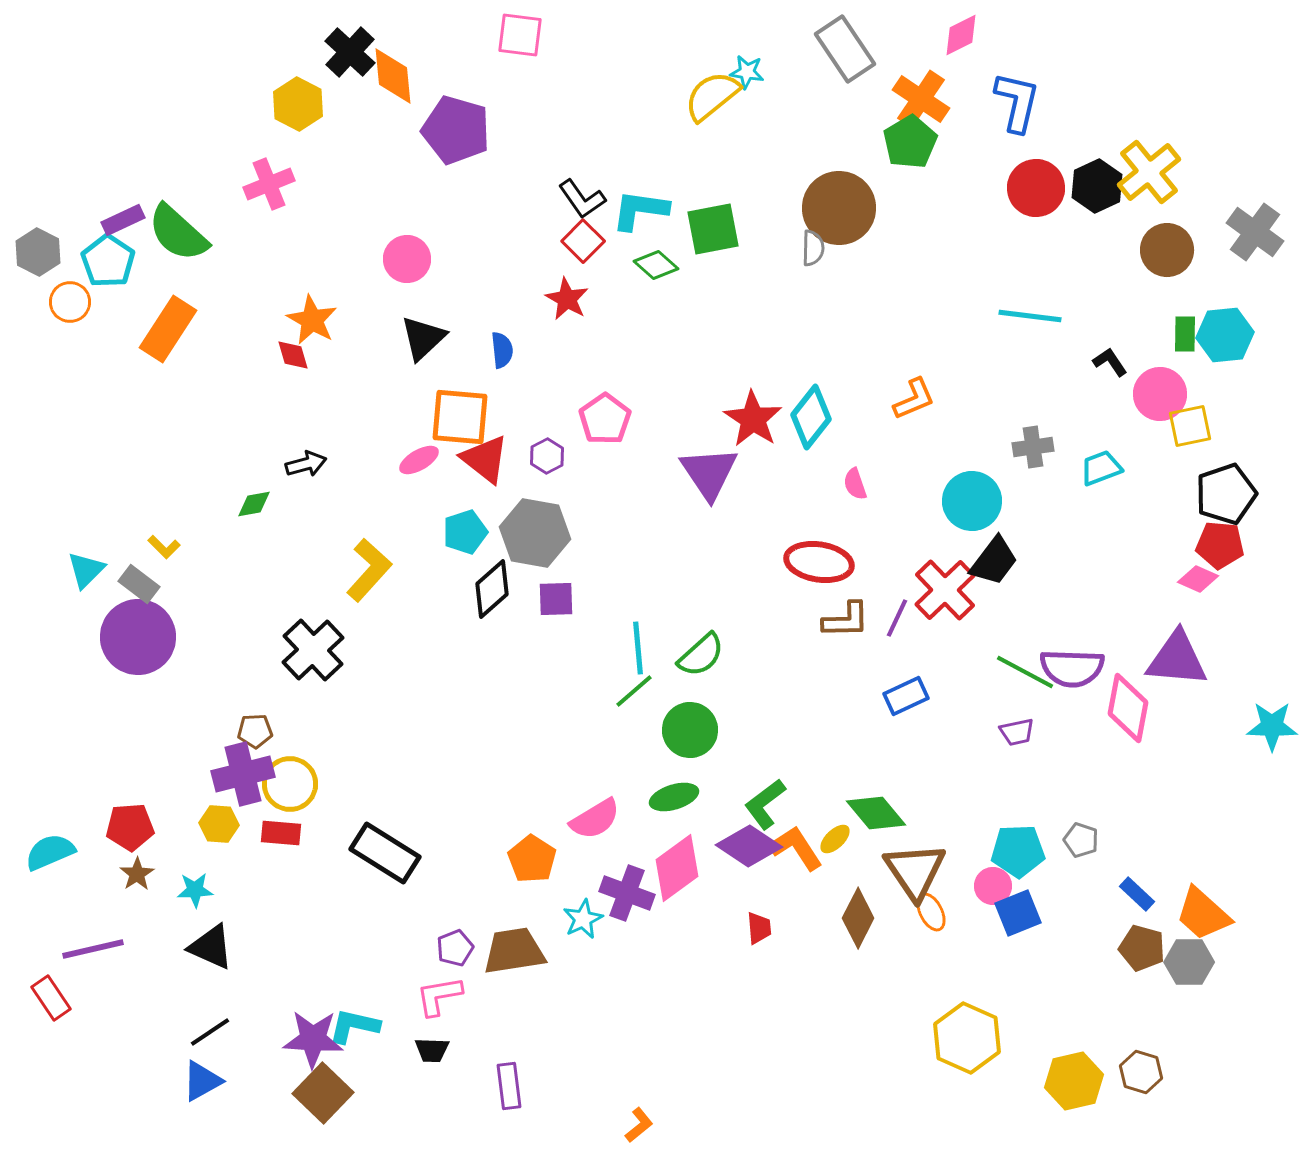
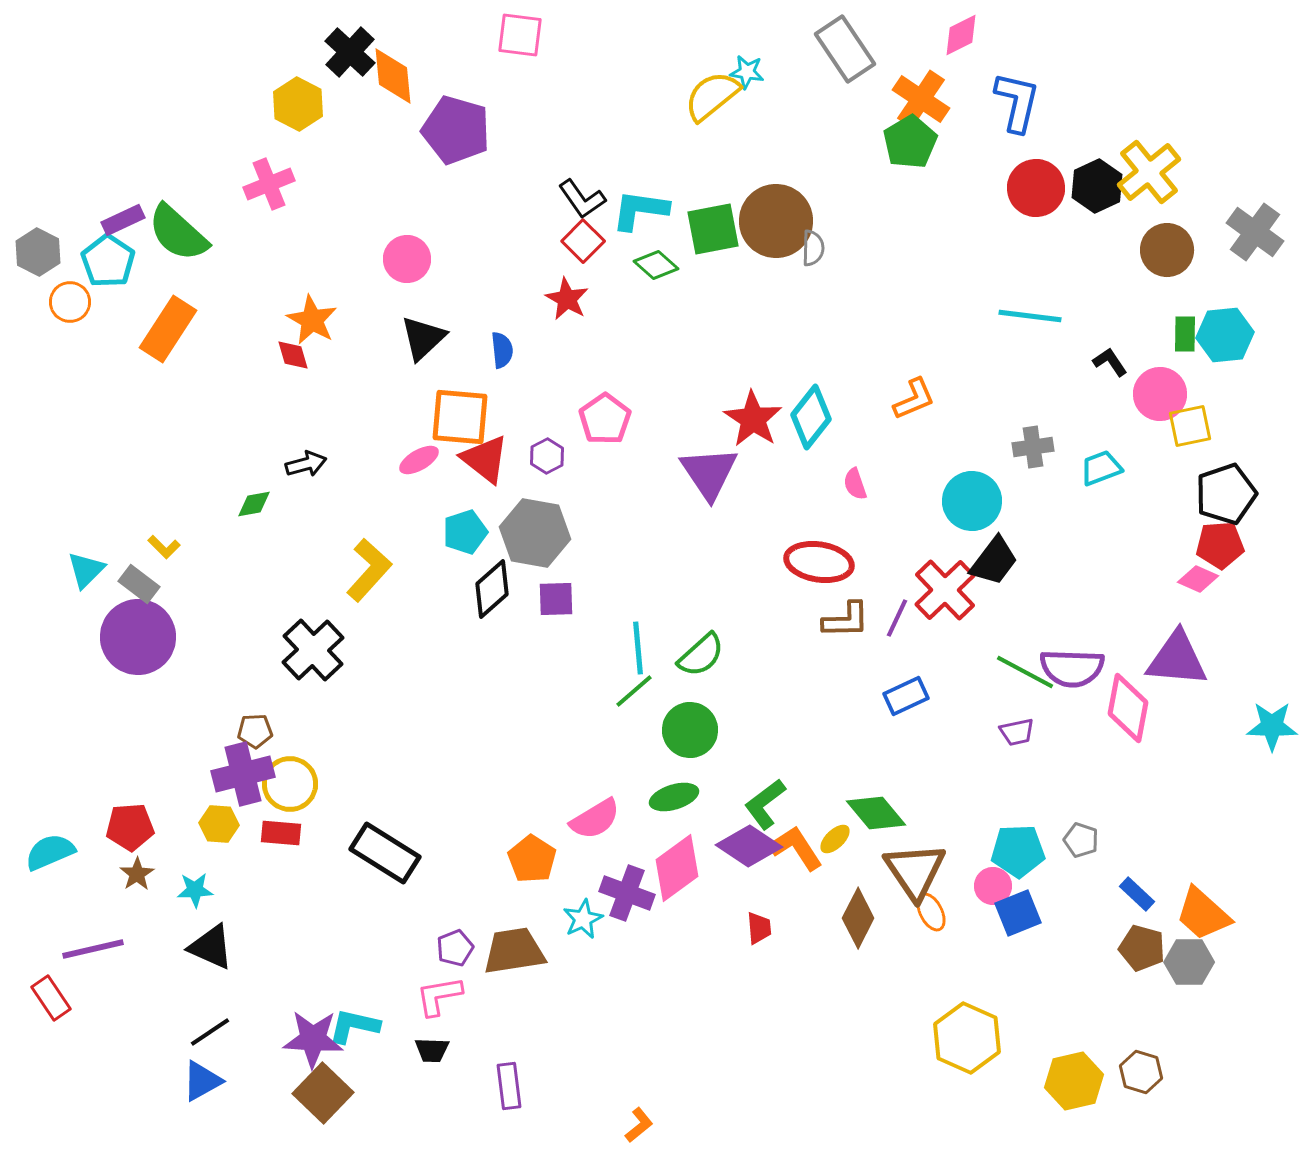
brown circle at (839, 208): moved 63 px left, 13 px down
red pentagon at (1220, 545): rotated 9 degrees counterclockwise
